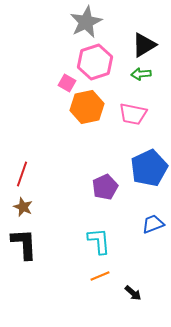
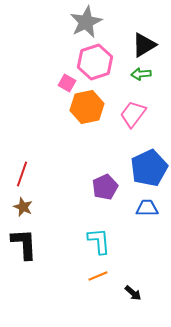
pink trapezoid: rotated 116 degrees clockwise
blue trapezoid: moved 6 px left, 16 px up; rotated 20 degrees clockwise
orange line: moved 2 px left
